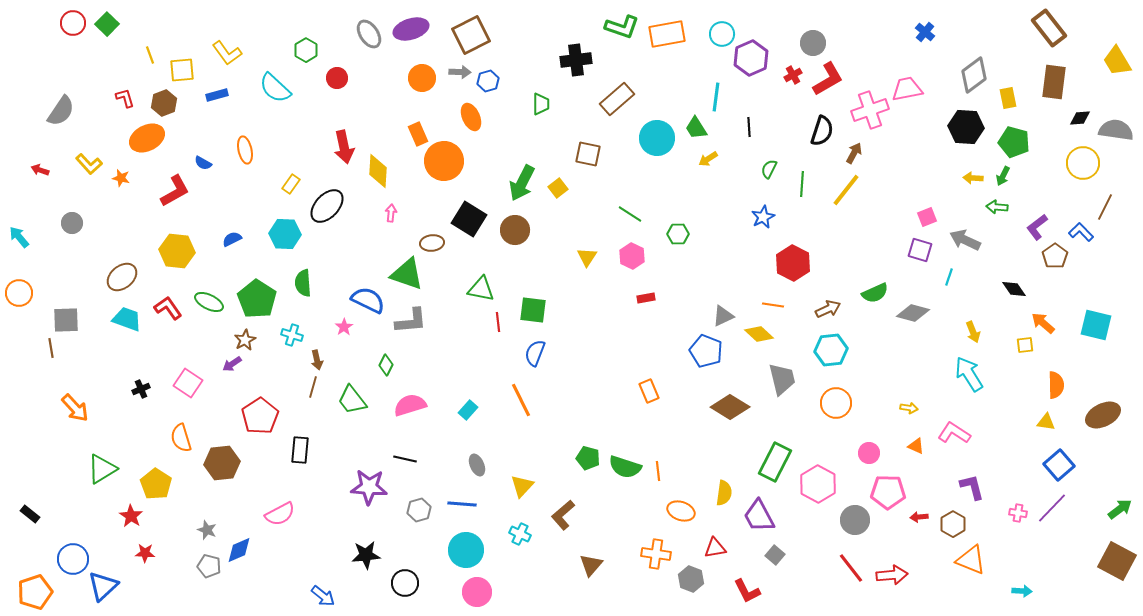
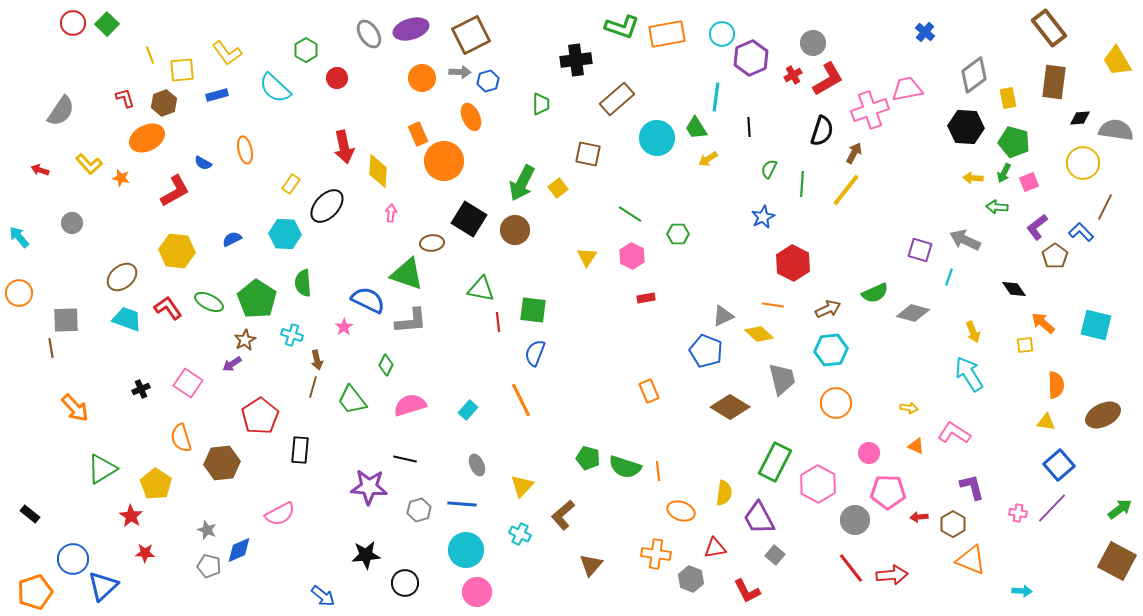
green arrow at (1003, 176): moved 1 px right, 3 px up
pink square at (927, 217): moved 102 px right, 35 px up
purple trapezoid at (759, 516): moved 2 px down
